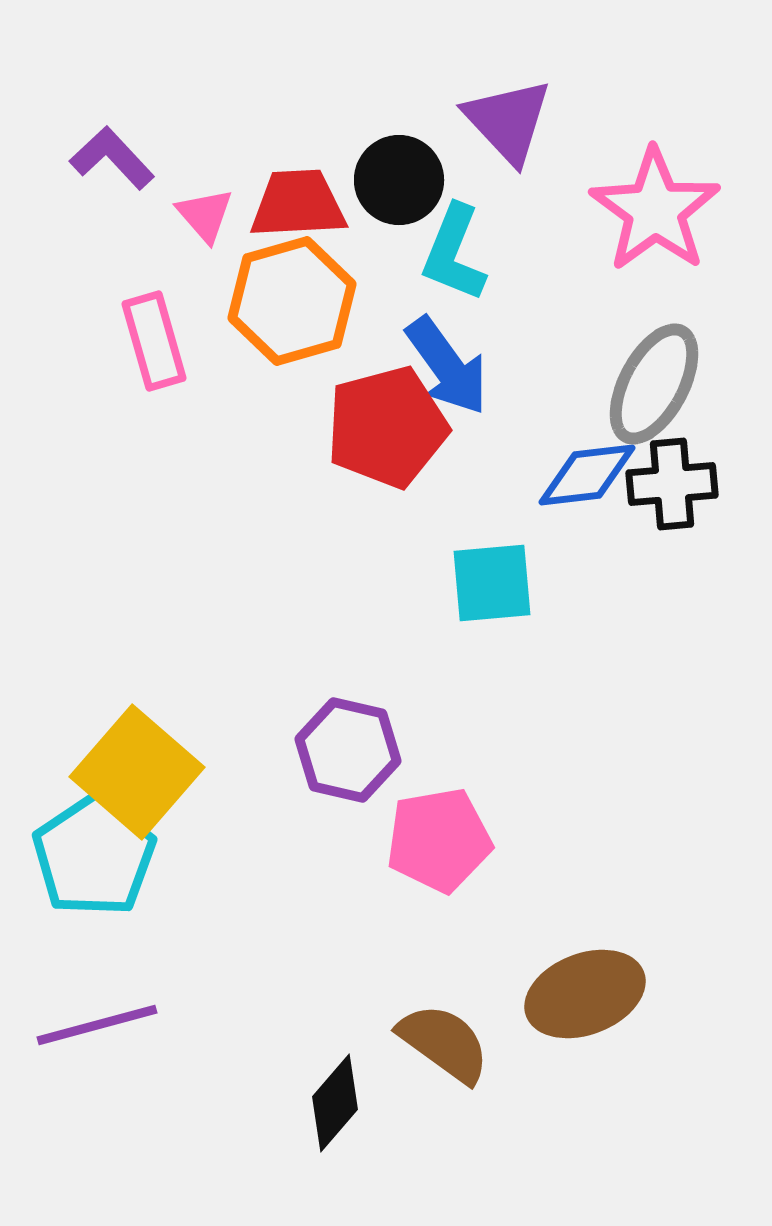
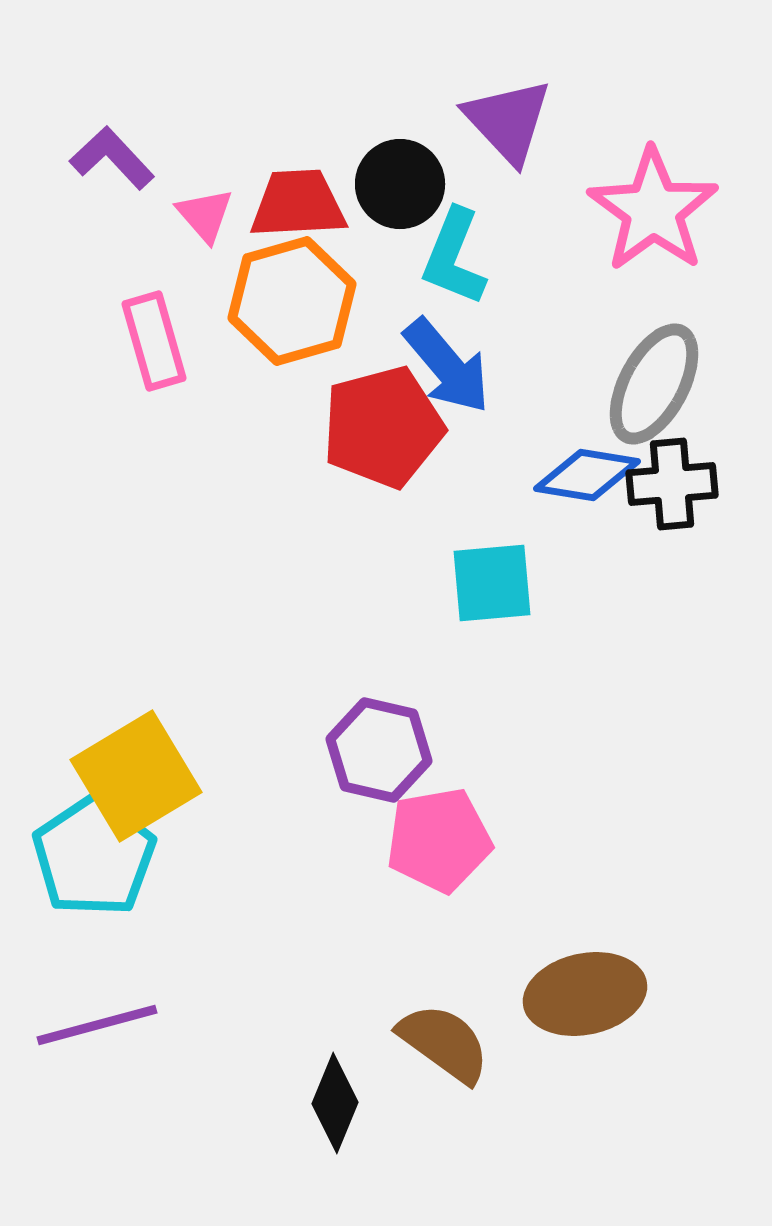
black circle: moved 1 px right, 4 px down
pink star: moved 2 px left
cyan L-shape: moved 4 px down
blue arrow: rotated 4 degrees counterclockwise
red pentagon: moved 4 px left
blue diamond: rotated 16 degrees clockwise
purple hexagon: moved 31 px right
yellow square: moved 1 px left, 4 px down; rotated 18 degrees clockwise
brown ellipse: rotated 9 degrees clockwise
black diamond: rotated 18 degrees counterclockwise
